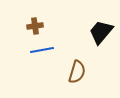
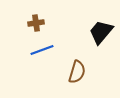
brown cross: moved 1 px right, 3 px up
blue line: rotated 10 degrees counterclockwise
